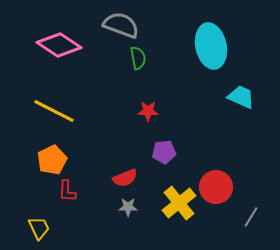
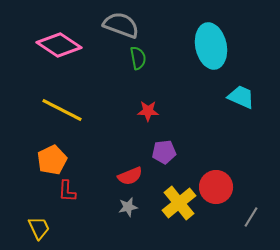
yellow line: moved 8 px right, 1 px up
red semicircle: moved 5 px right, 2 px up
gray star: rotated 12 degrees counterclockwise
